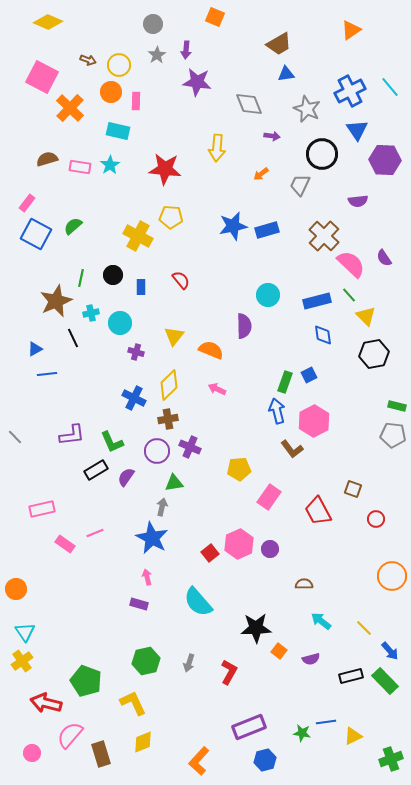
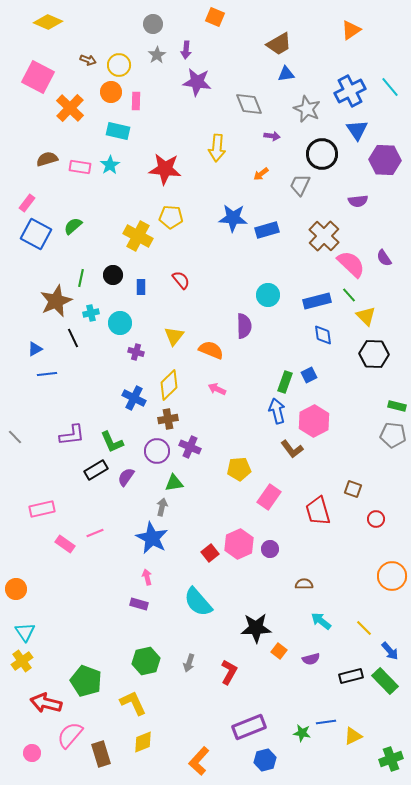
pink square at (42, 77): moved 4 px left
blue star at (233, 226): moved 8 px up; rotated 16 degrees clockwise
black hexagon at (374, 354): rotated 12 degrees clockwise
red trapezoid at (318, 511): rotated 12 degrees clockwise
